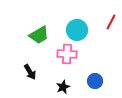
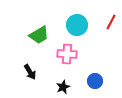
cyan circle: moved 5 px up
